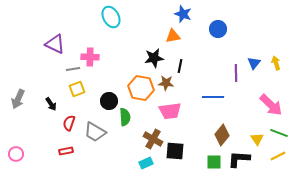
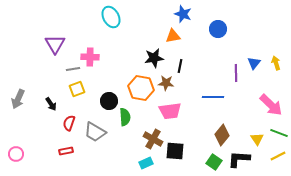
purple triangle: rotated 35 degrees clockwise
green square: rotated 35 degrees clockwise
